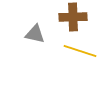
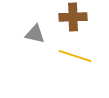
yellow line: moved 5 px left, 5 px down
